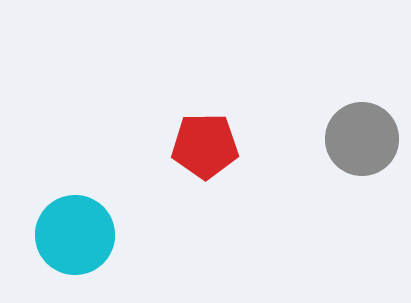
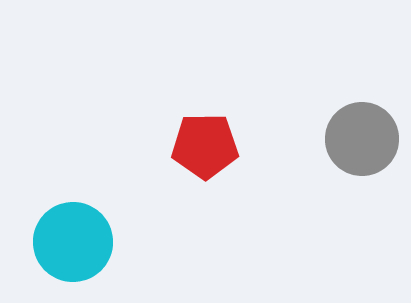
cyan circle: moved 2 px left, 7 px down
